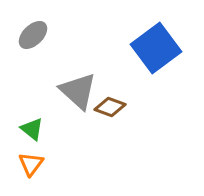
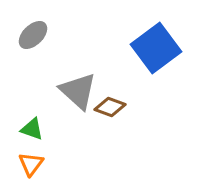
green triangle: rotated 20 degrees counterclockwise
